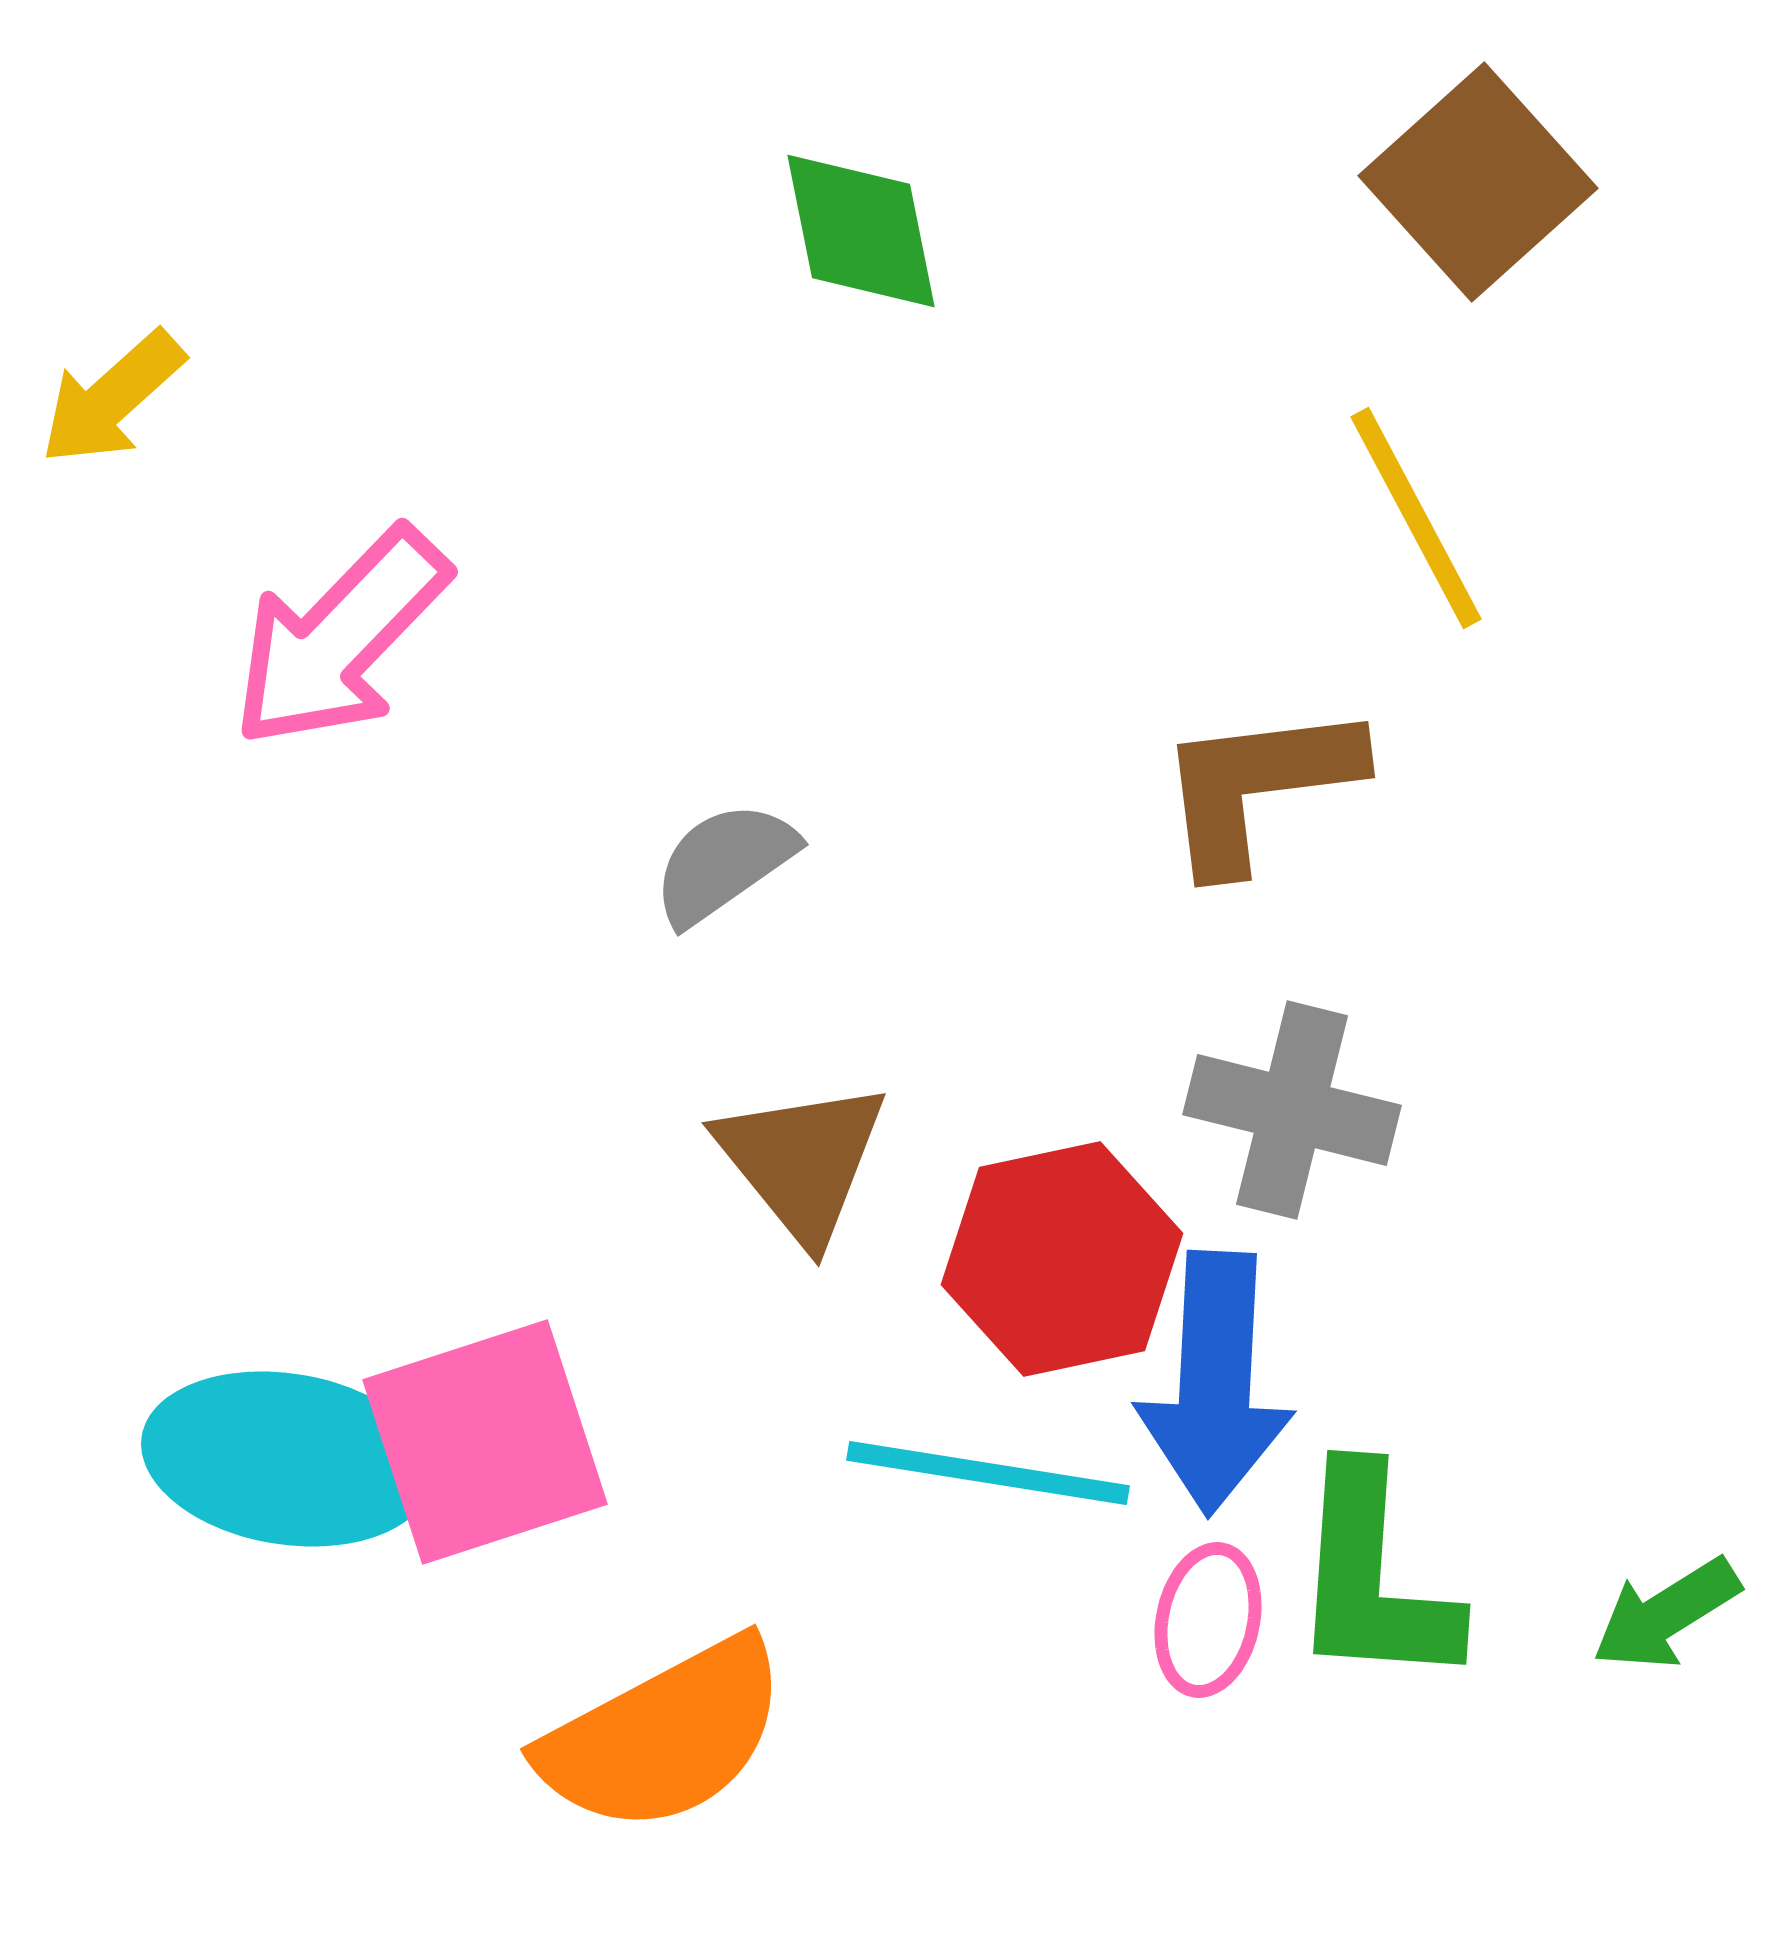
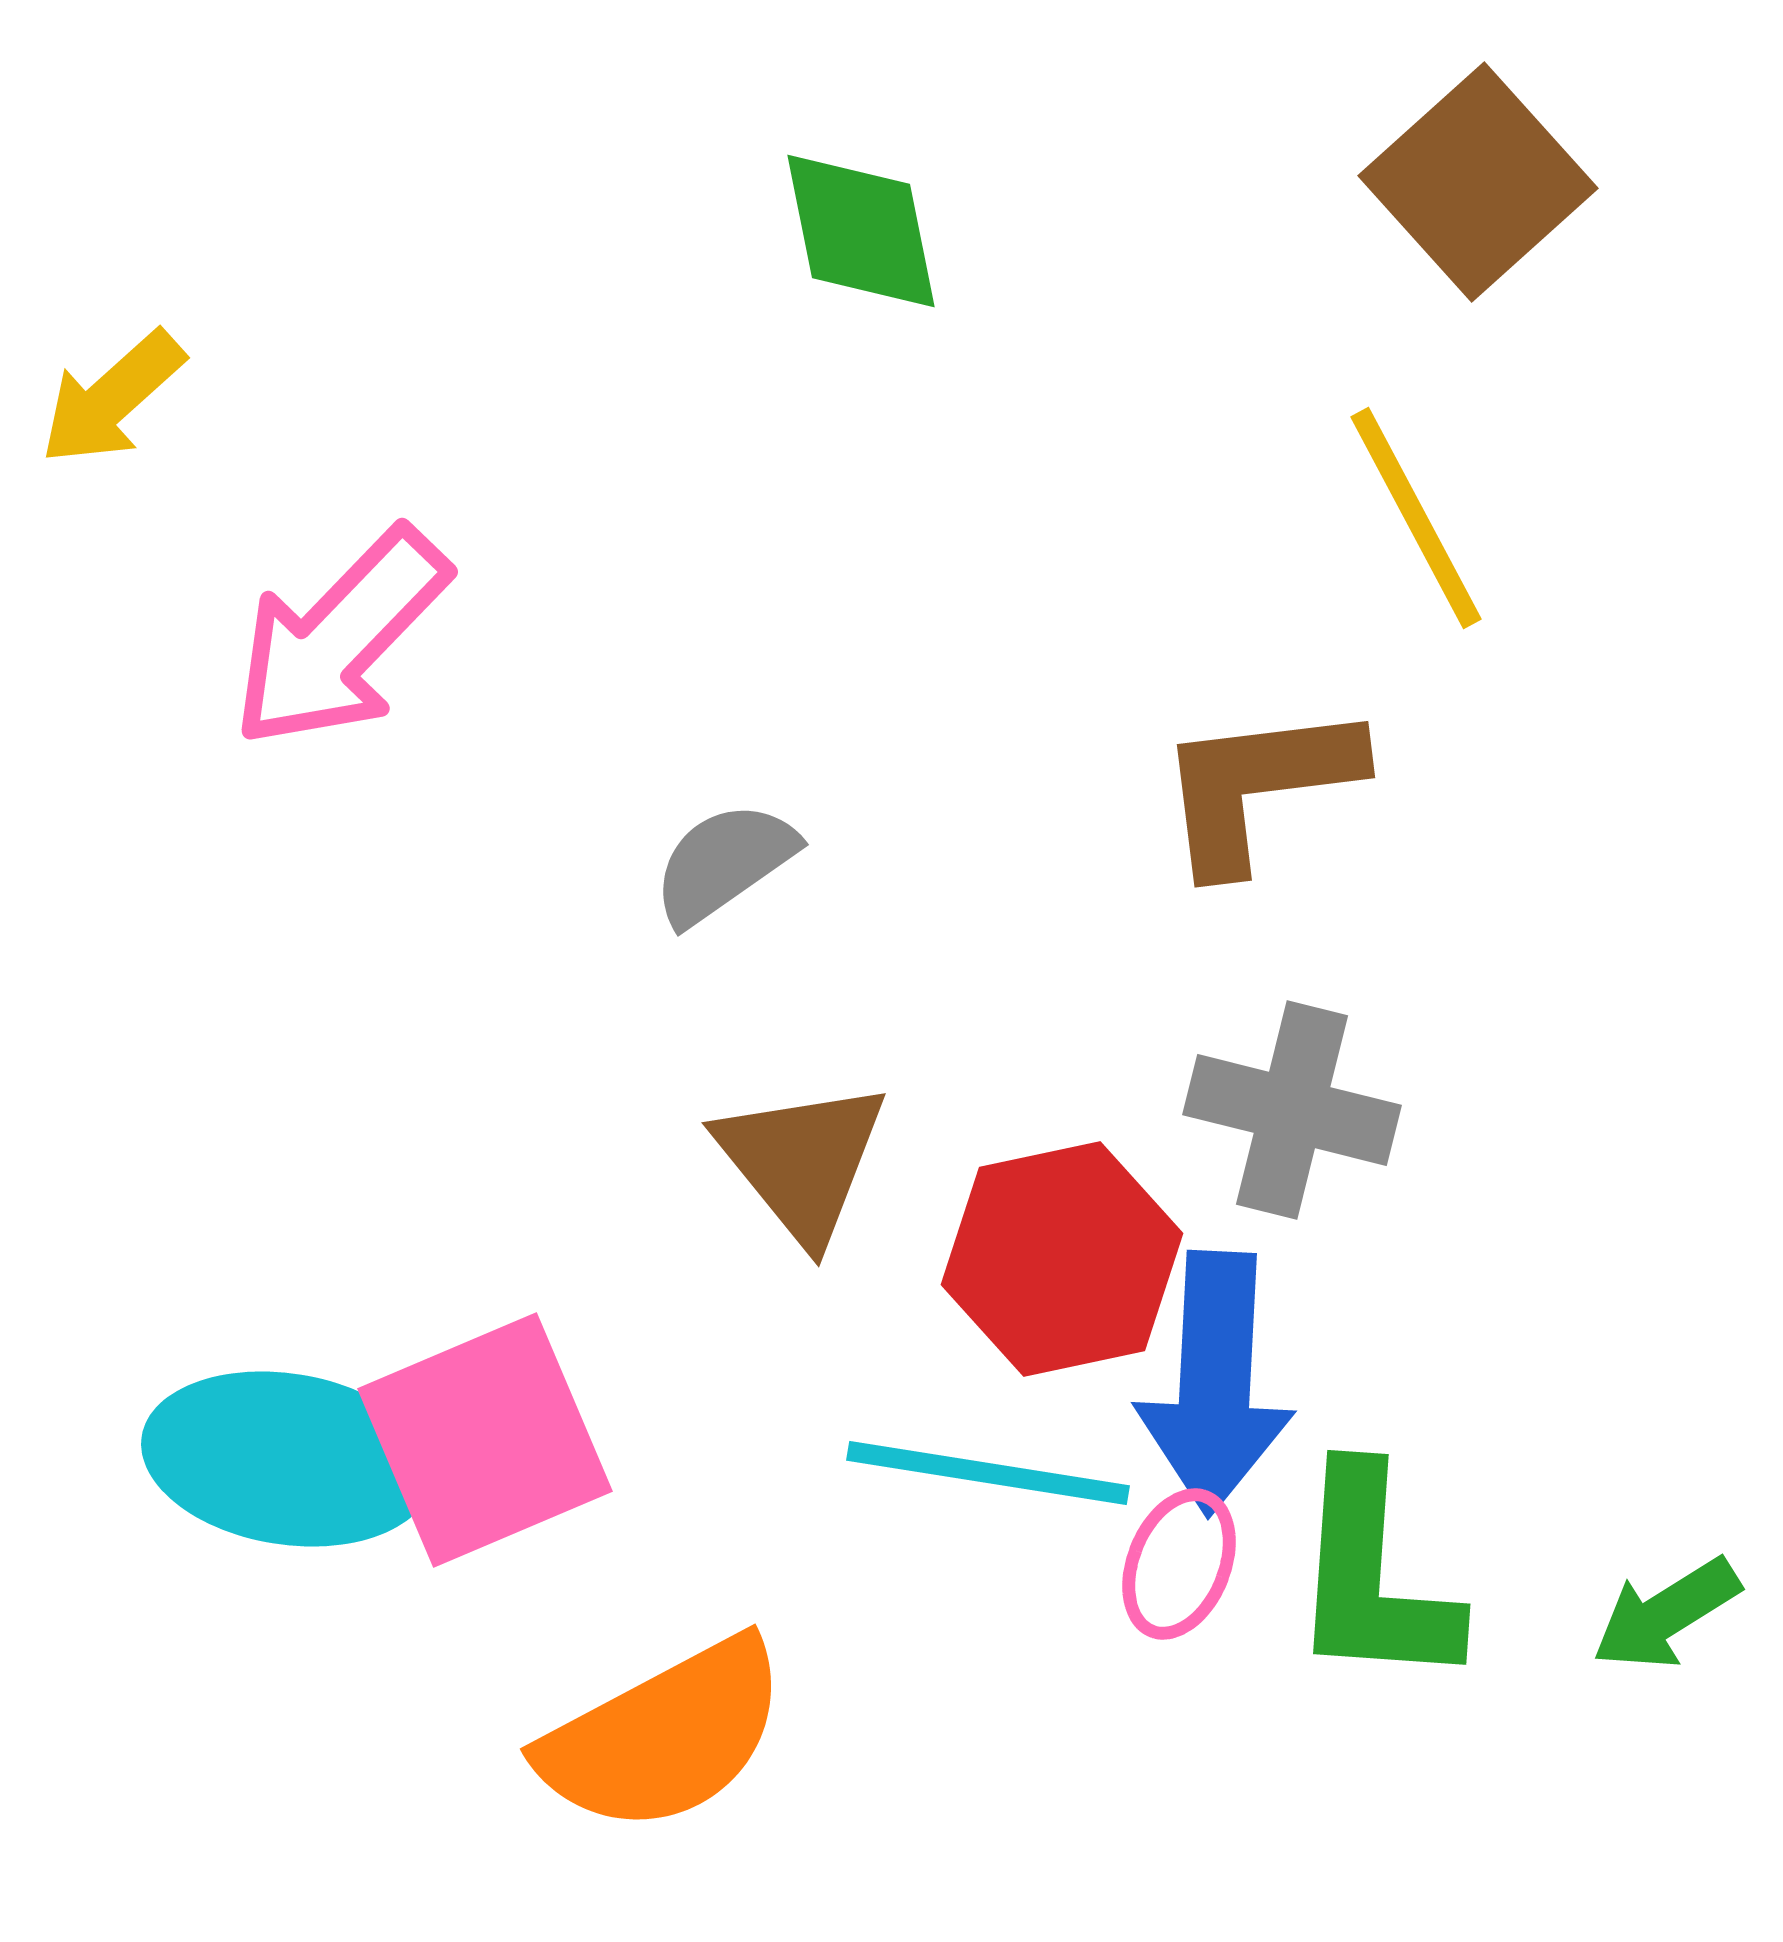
pink square: moved 2 px up; rotated 5 degrees counterclockwise
pink ellipse: moved 29 px left, 56 px up; rotated 10 degrees clockwise
